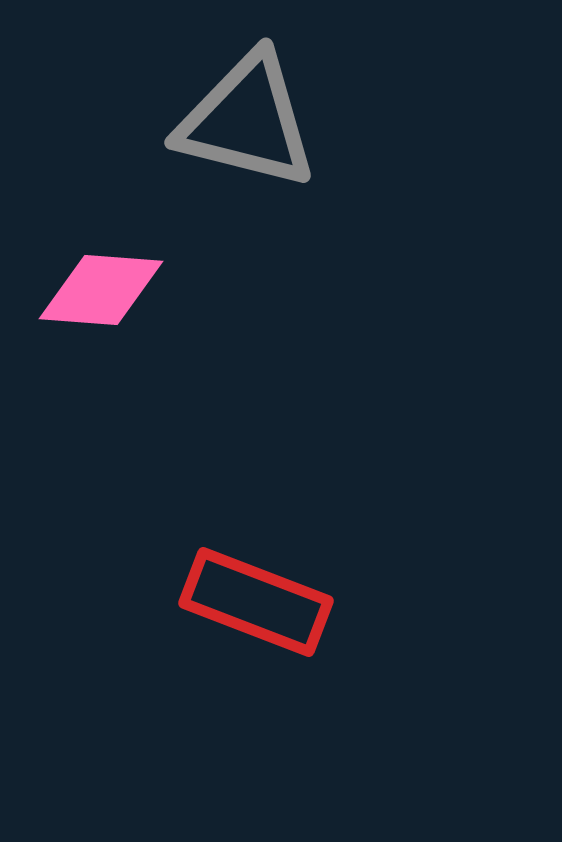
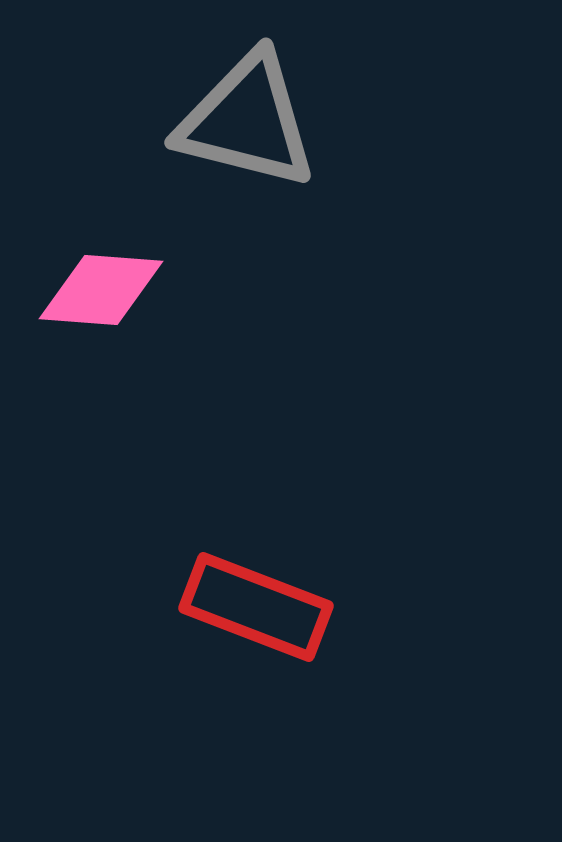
red rectangle: moved 5 px down
